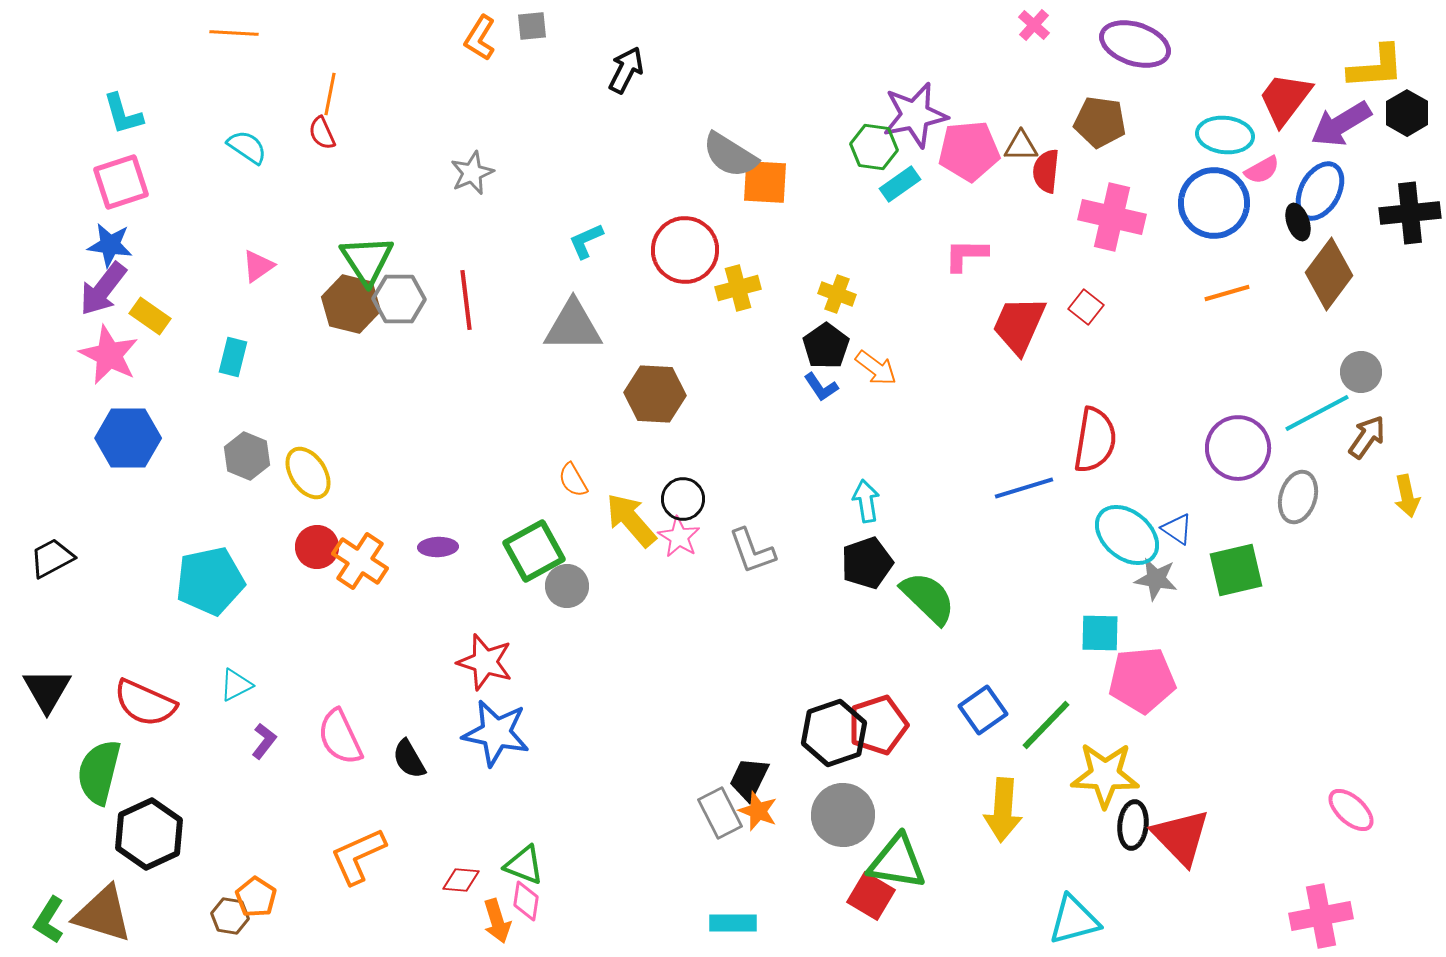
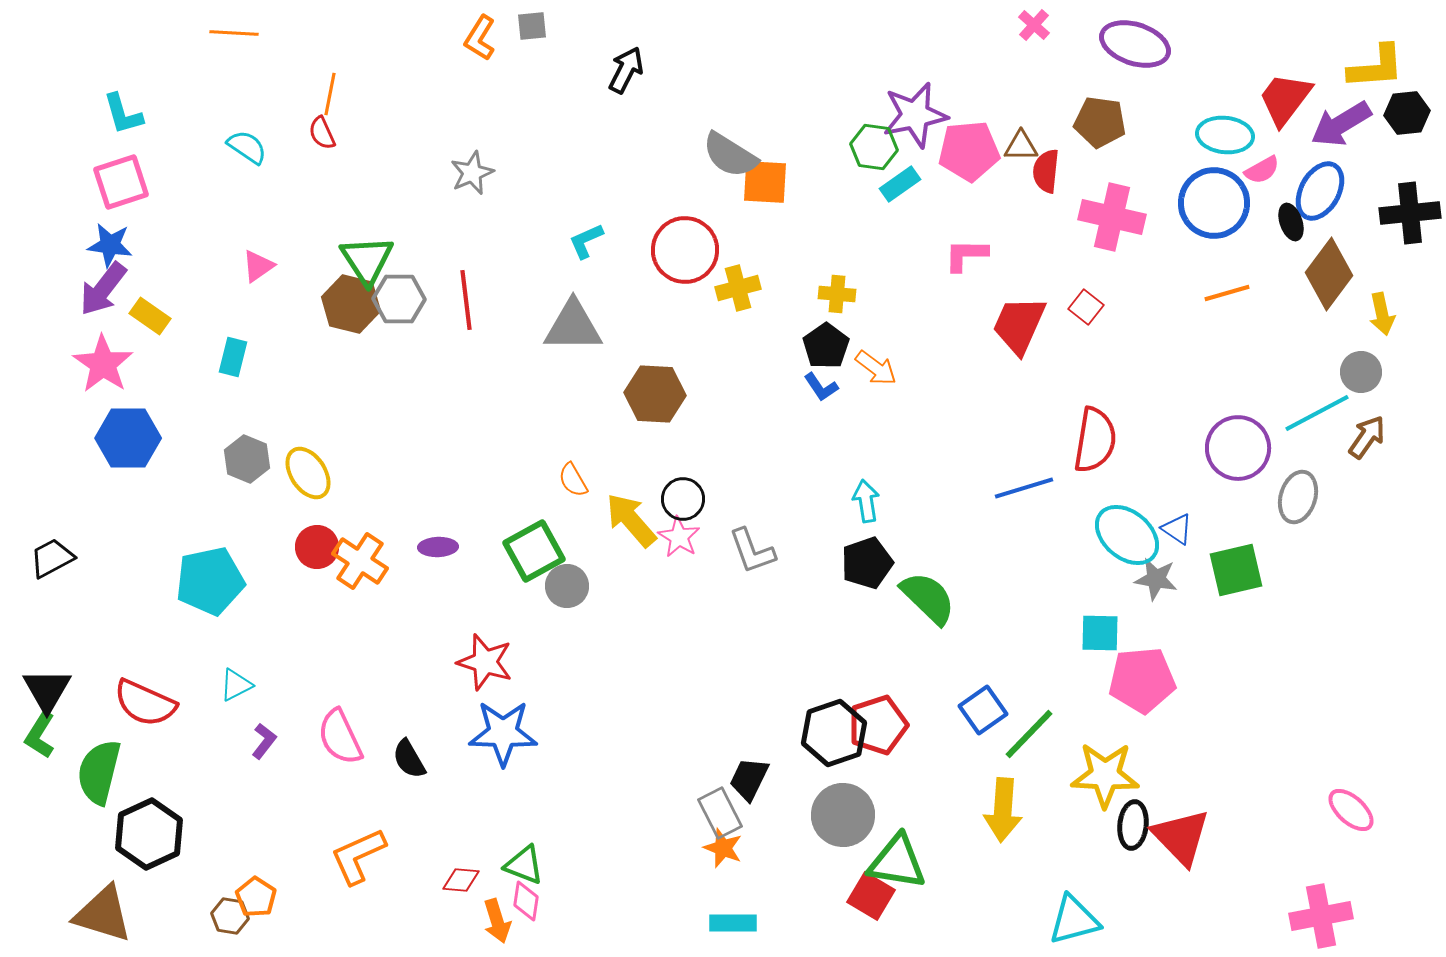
black hexagon at (1407, 113): rotated 24 degrees clockwise
black ellipse at (1298, 222): moved 7 px left
yellow cross at (837, 294): rotated 15 degrees counterclockwise
pink star at (109, 355): moved 6 px left, 9 px down; rotated 8 degrees clockwise
gray hexagon at (247, 456): moved 3 px down
yellow arrow at (1407, 496): moved 25 px left, 182 px up
green line at (1046, 725): moved 17 px left, 9 px down
blue star at (496, 733): moved 7 px right; rotated 10 degrees counterclockwise
orange star at (758, 811): moved 35 px left, 37 px down
green L-shape at (49, 920): moved 9 px left, 185 px up
